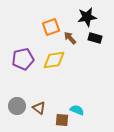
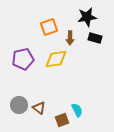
orange square: moved 2 px left
brown arrow: rotated 136 degrees counterclockwise
yellow diamond: moved 2 px right, 1 px up
gray circle: moved 2 px right, 1 px up
cyan semicircle: rotated 40 degrees clockwise
brown square: rotated 24 degrees counterclockwise
